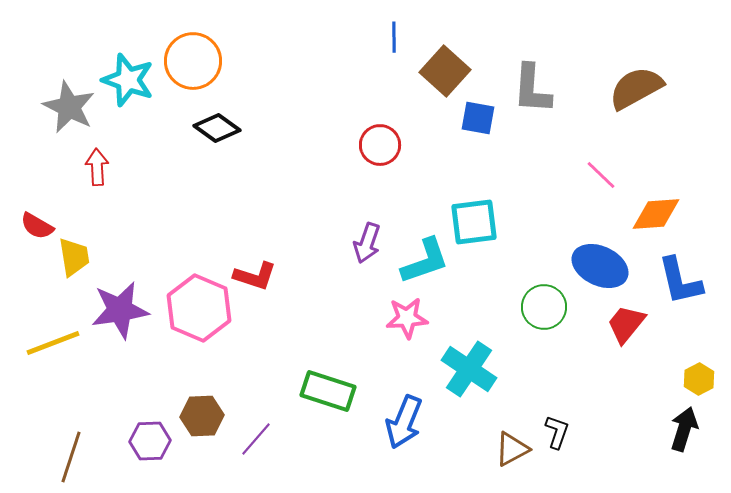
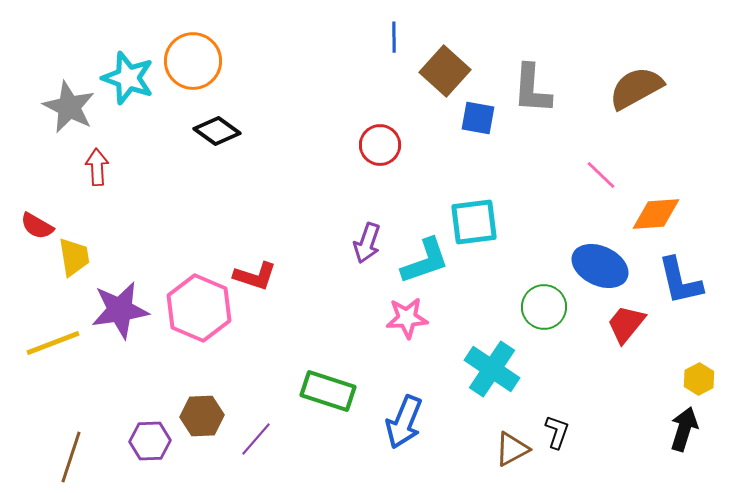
cyan star: moved 2 px up
black diamond: moved 3 px down
cyan cross: moved 23 px right
